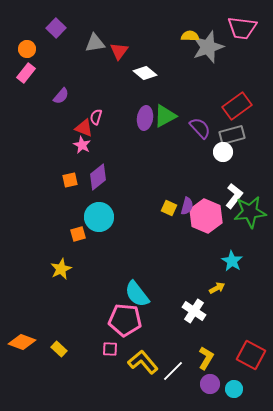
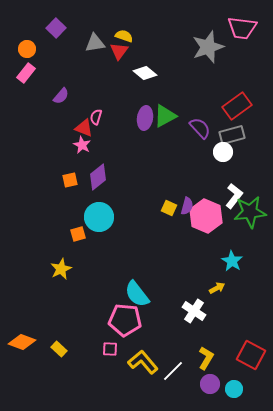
yellow semicircle at (190, 36): moved 66 px left; rotated 18 degrees clockwise
